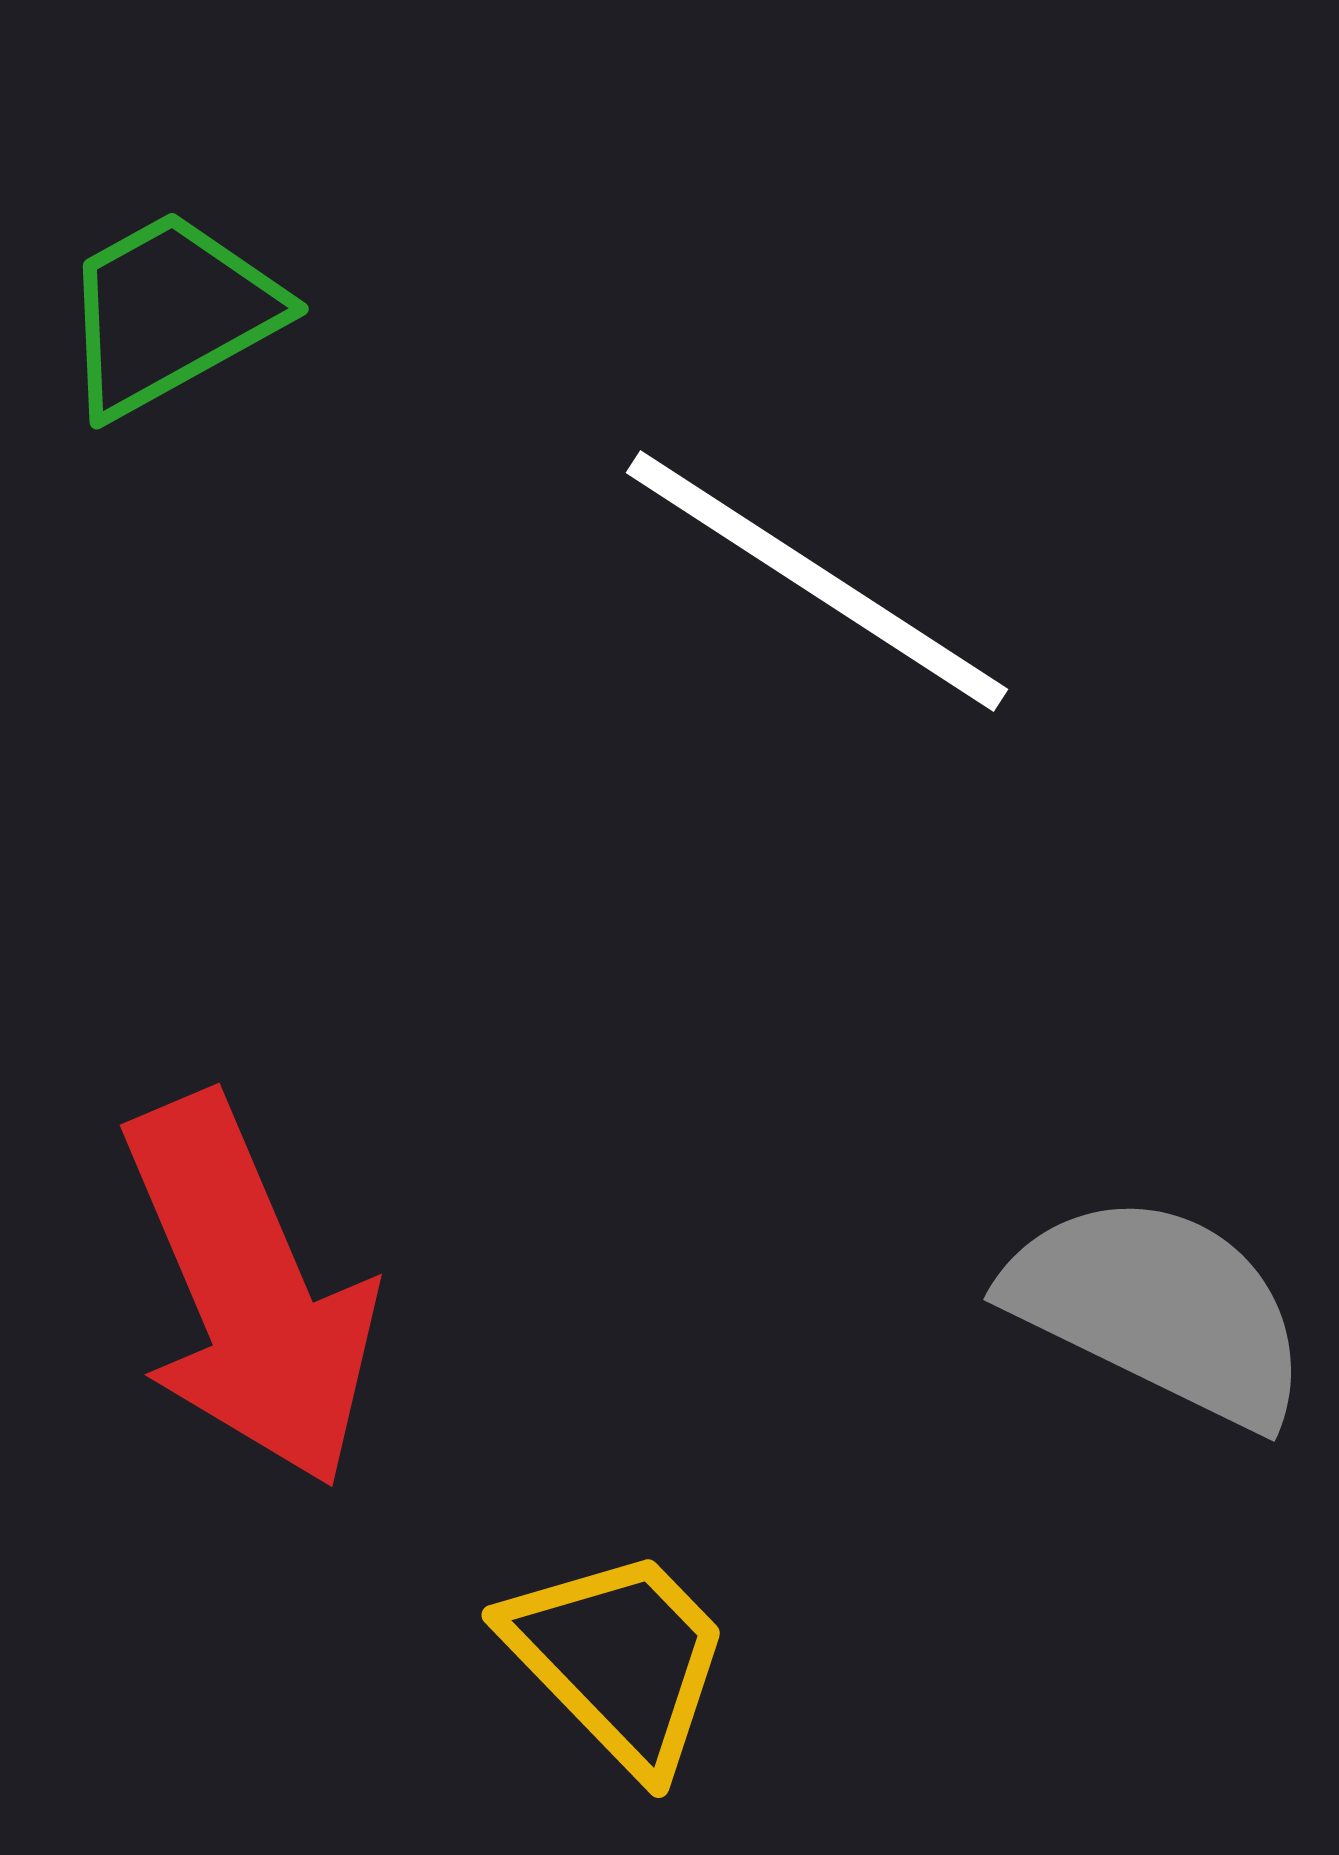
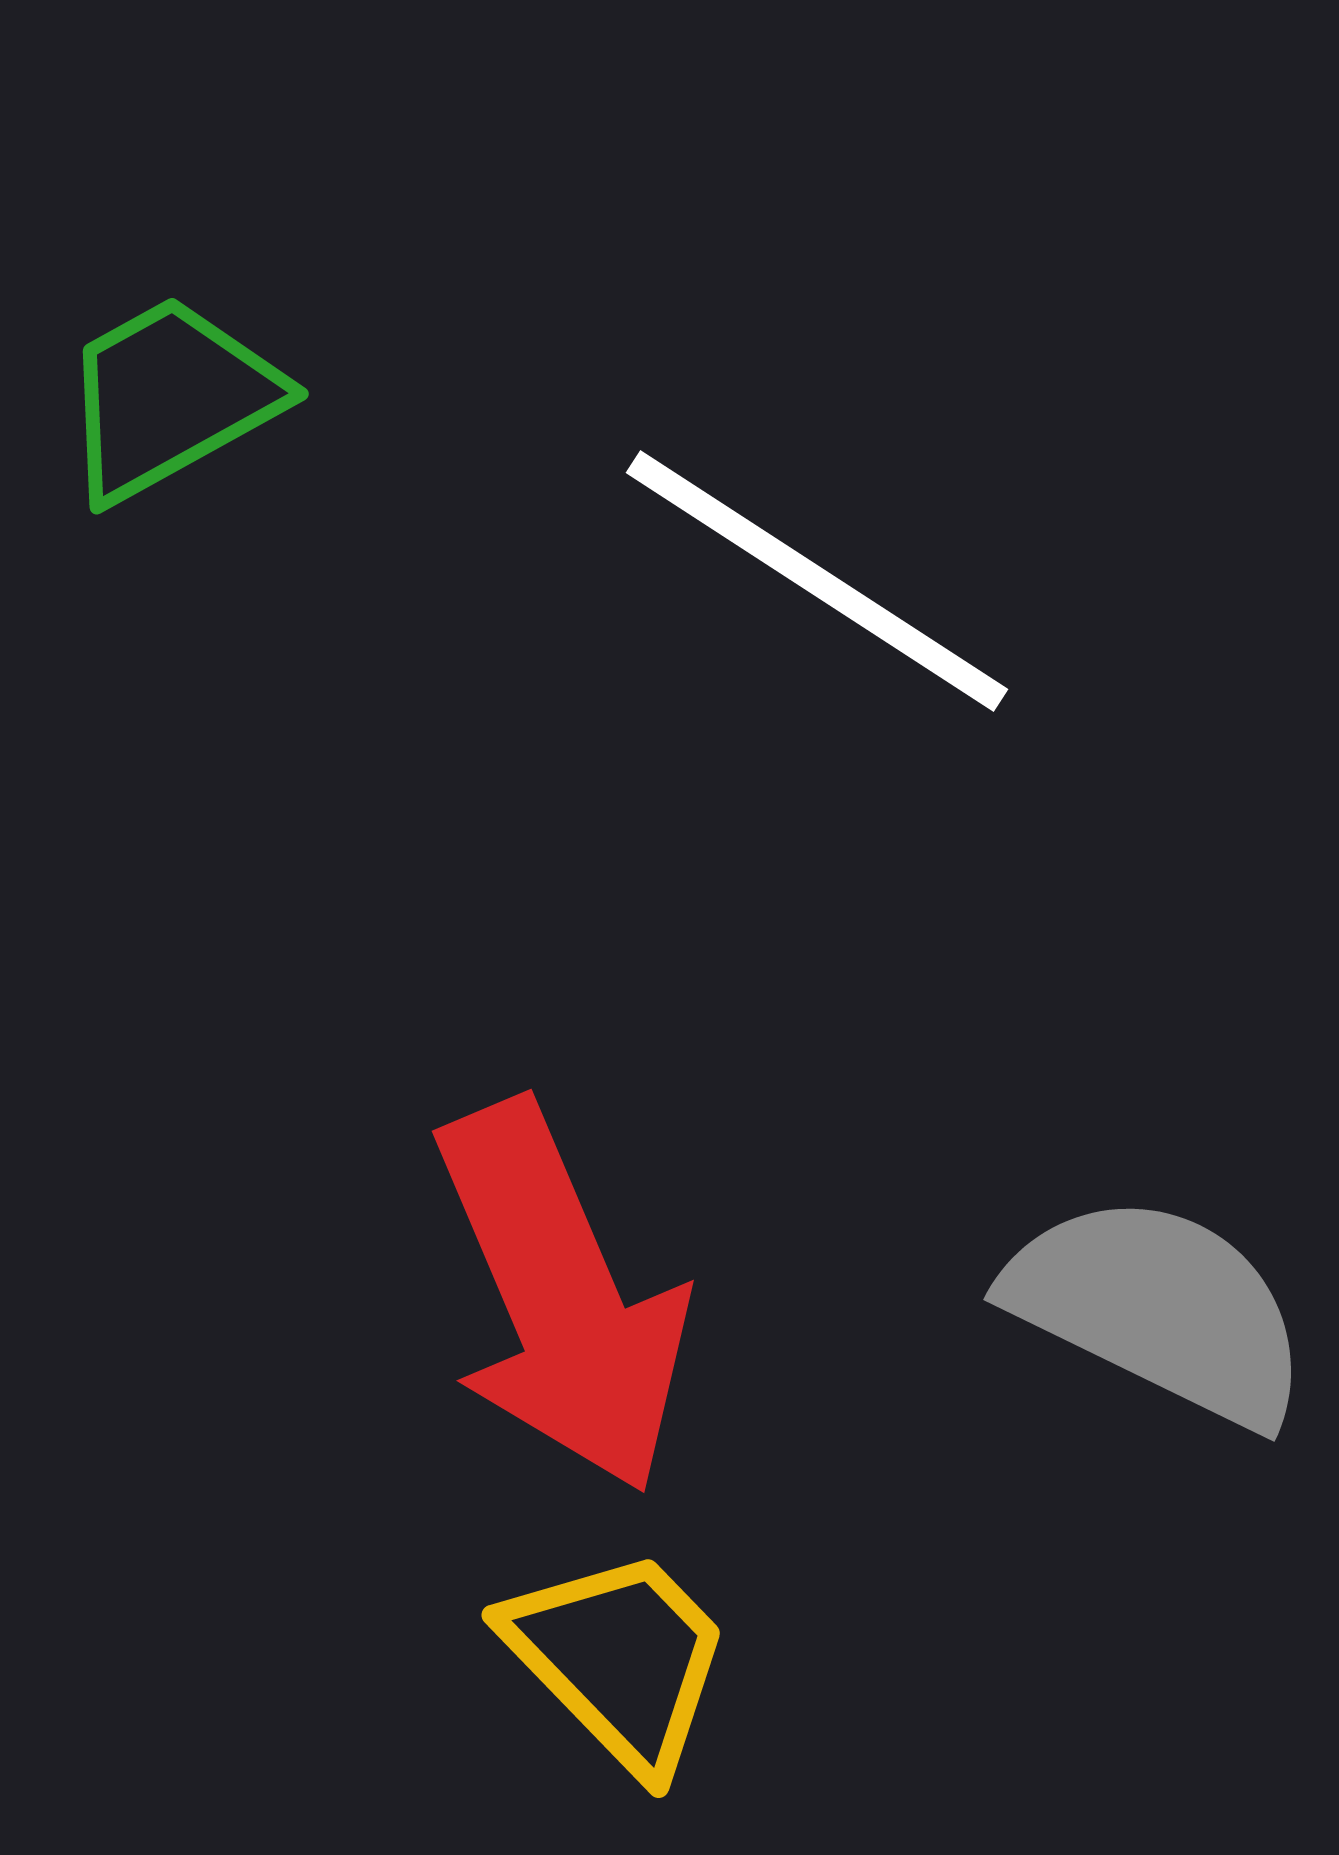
green trapezoid: moved 85 px down
red arrow: moved 312 px right, 6 px down
